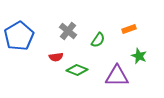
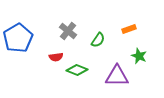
blue pentagon: moved 1 px left, 2 px down
